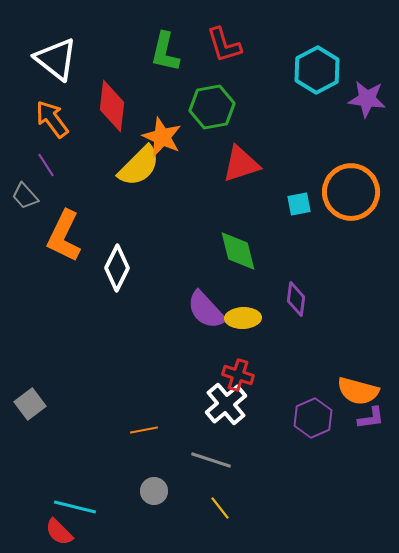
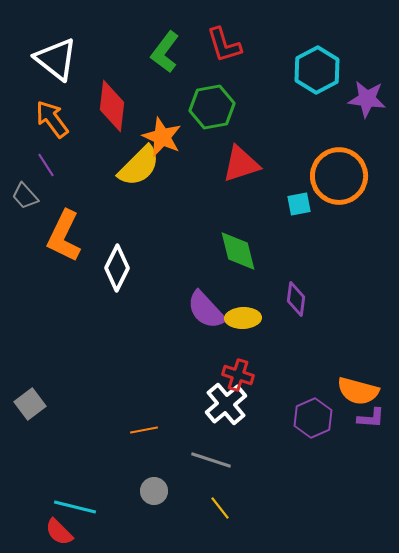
green L-shape: rotated 24 degrees clockwise
orange circle: moved 12 px left, 16 px up
purple L-shape: rotated 12 degrees clockwise
